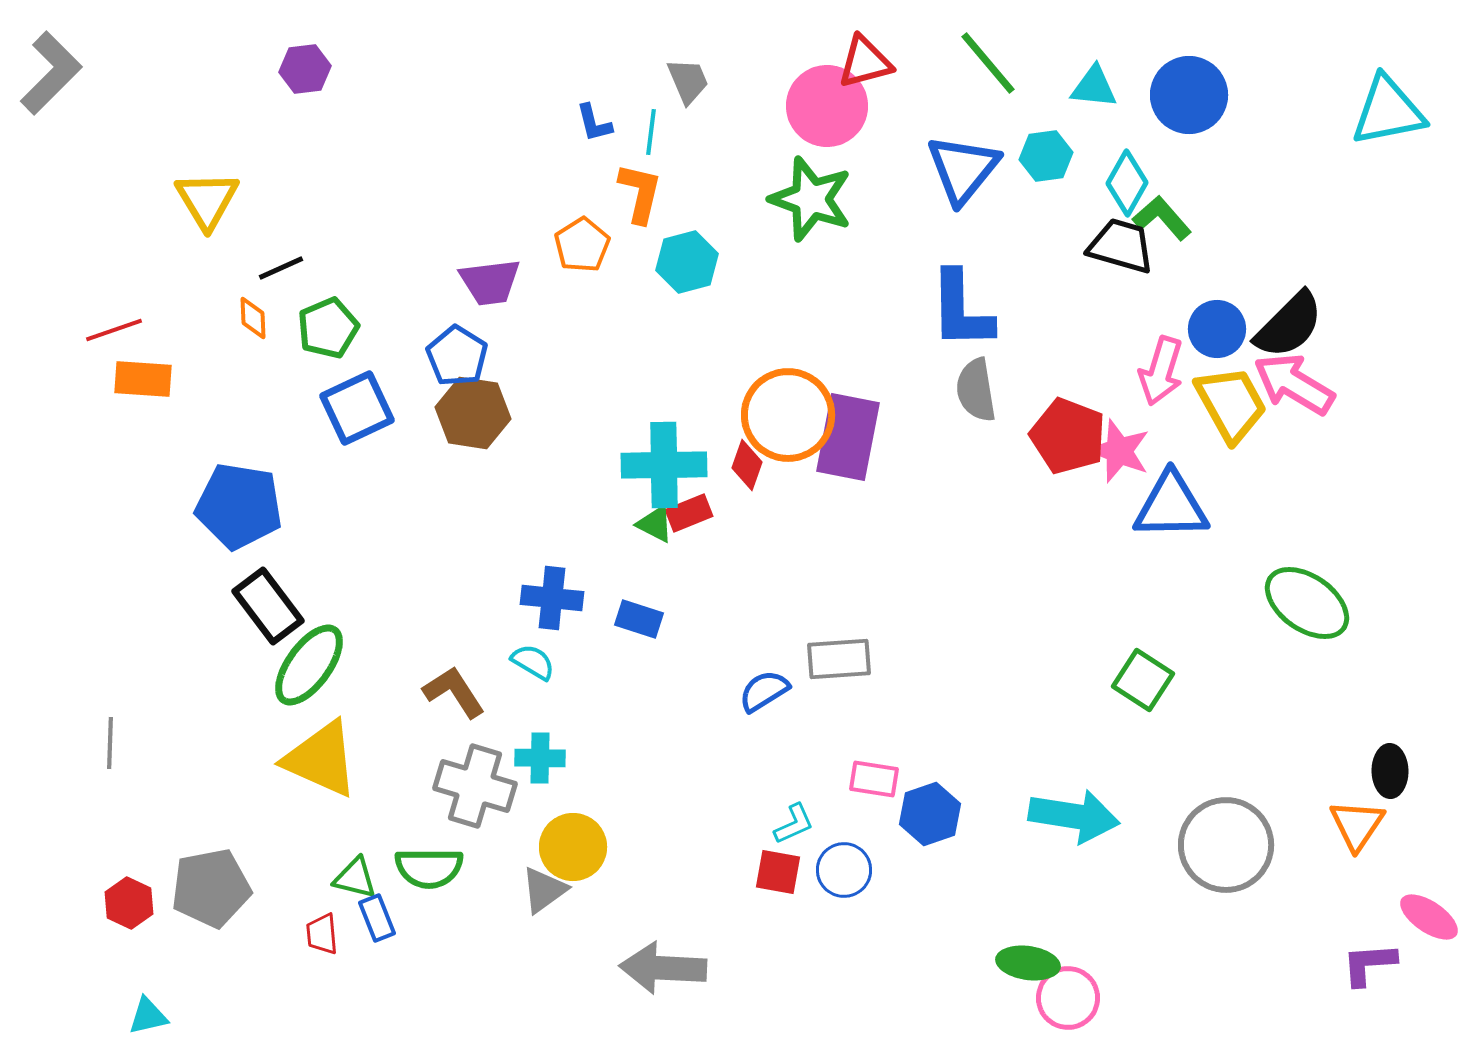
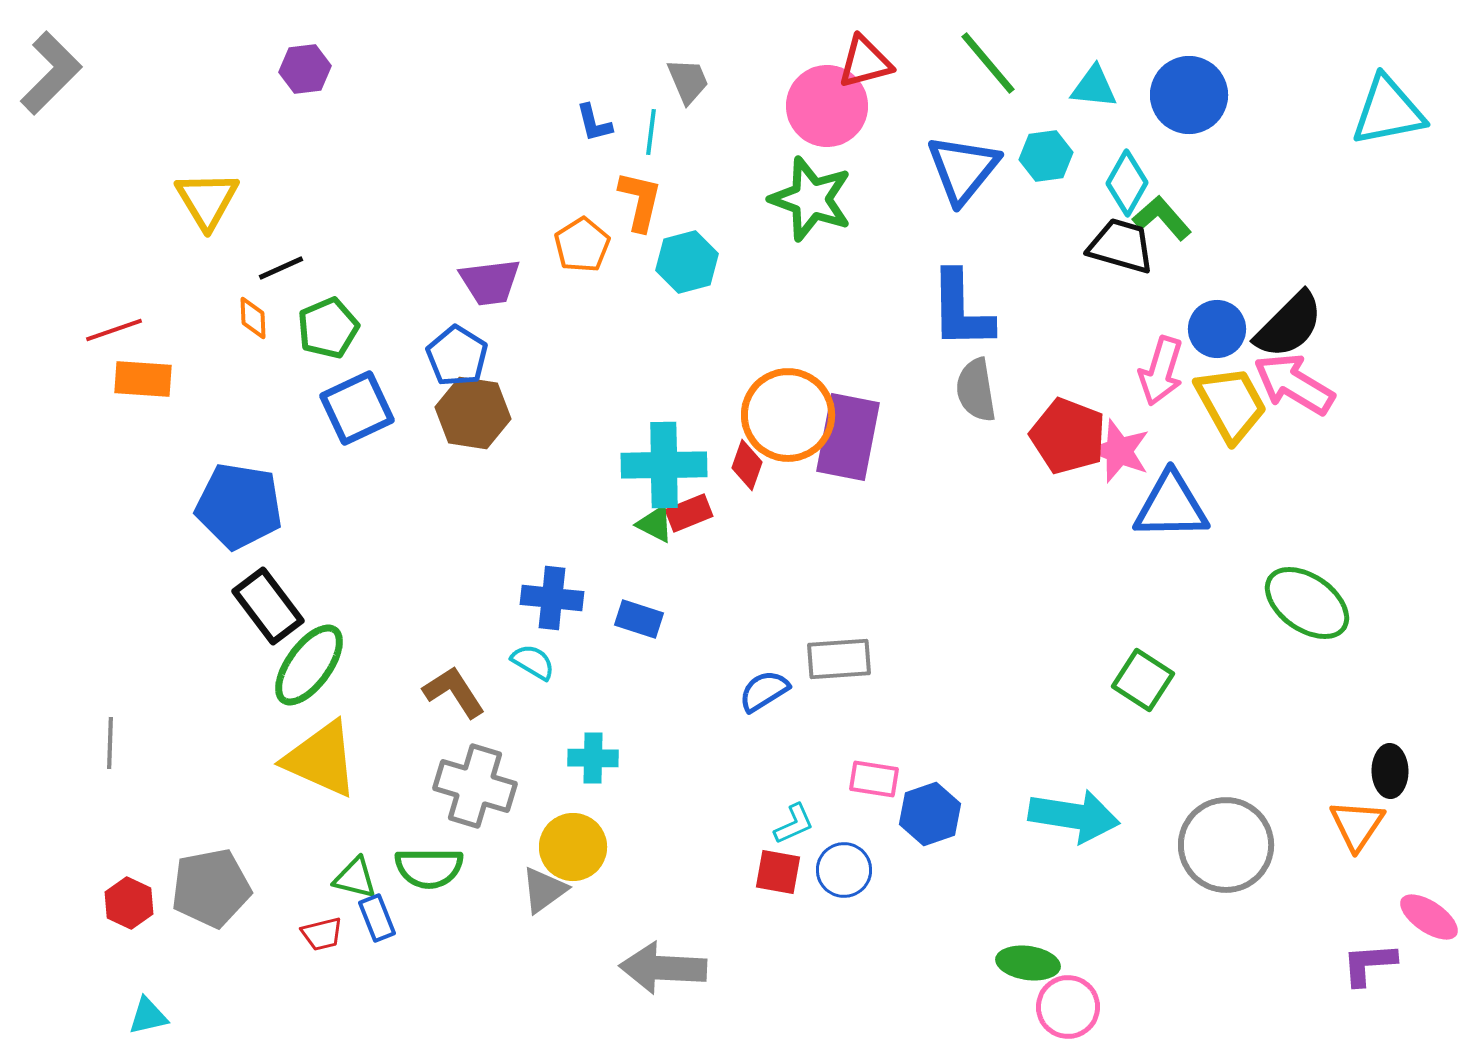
orange L-shape at (640, 193): moved 8 px down
cyan cross at (540, 758): moved 53 px right
red trapezoid at (322, 934): rotated 99 degrees counterclockwise
pink circle at (1068, 998): moved 9 px down
